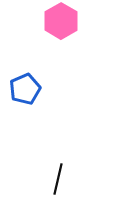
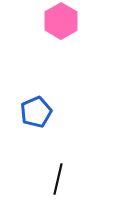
blue pentagon: moved 11 px right, 23 px down
